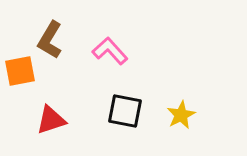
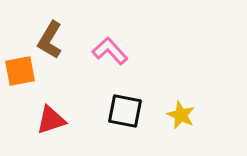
yellow star: rotated 20 degrees counterclockwise
